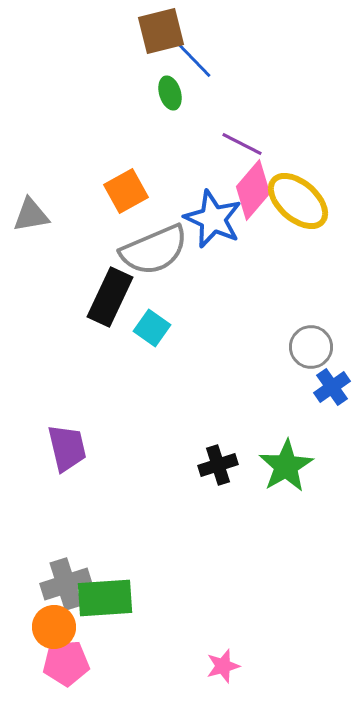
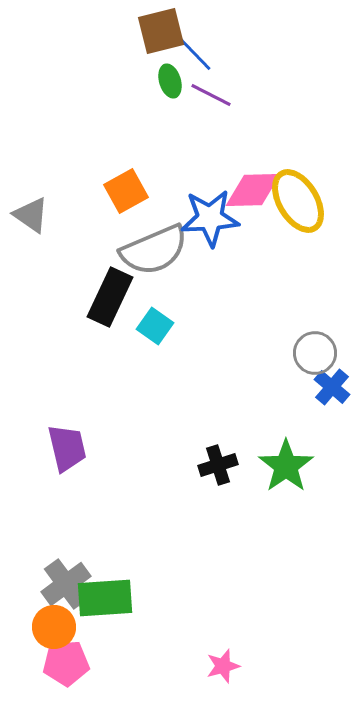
blue line: moved 7 px up
green ellipse: moved 12 px up
purple line: moved 31 px left, 49 px up
pink diamond: rotated 48 degrees clockwise
yellow ellipse: rotated 18 degrees clockwise
gray triangle: rotated 45 degrees clockwise
blue star: moved 3 px left, 1 px up; rotated 28 degrees counterclockwise
cyan square: moved 3 px right, 2 px up
gray circle: moved 4 px right, 6 px down
blue cross: rotated 15 degrees counterclockwise
green star: rotated 4 degrees counterclockwise
gray cross: rotated 18 degrees counterclockwise
